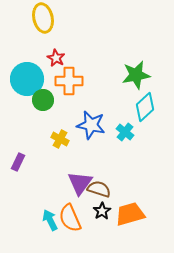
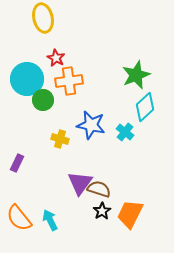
green star: rotated 12 degrees counterclockwise
orange cross: rotated 8 degrees counterclockwise
yellow cross: rotated 12 degrees counterclockwise
purple rectangle: moved 1 px left, 1 px down
orange trapezoid: rotated 48 degrees counterclockwise
orange semicircle: moved 51 px left; rotated 16 degrees counterclockwise
